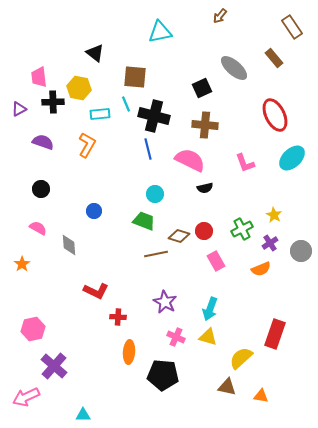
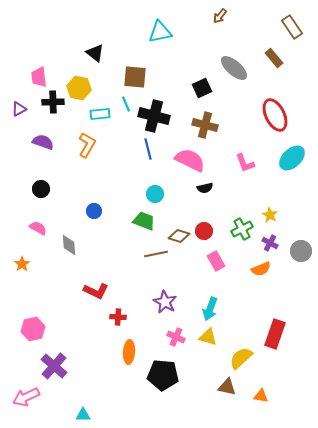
brown cross at (205, 125): rotated 10 degrees clockwise
yellow star at (274, 215): moved 4 px left
purple cross at (270, 243): rotated 28 degrees counterclockwise
